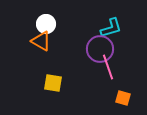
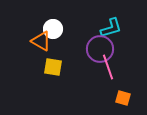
white circle: moved 7 px right, 5 px down
yellow square: moved 16 px up
